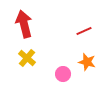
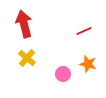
orange star: moved 1 px right, 2 px down
